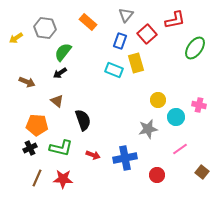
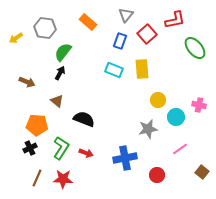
green ellipse: rotated 75 degrees counterclockwise
yellow rectangle: moved 6 px right, 6 px down; rotated 12 degrees clockwise
black arrow: rotated 152 degrees clockwise
black semicircle: moved 1 px right, 1 px up; rotated 50 degrees counterclockwise
green L-shape: rotated 70 degrees counterclockwise
red arrow: moved 7 px left, 2 px up
